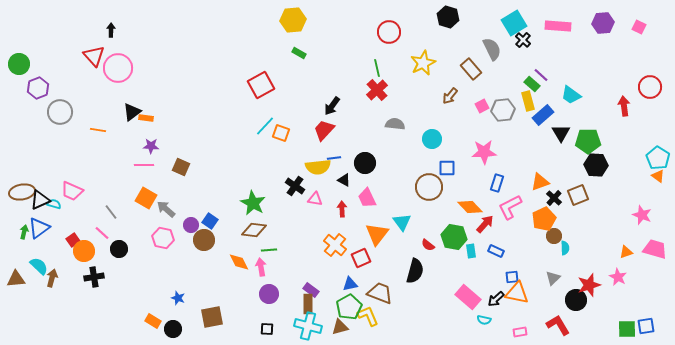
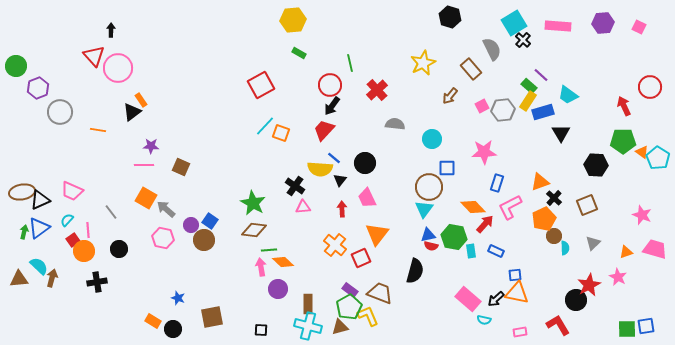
black hexagon at (448, 17): moved 2 px right
red circle at (389, 32): moved 59 px left, 53 px down
green circle at (19, 64): moved 3 px left, 2 px down
green line at (377, 68): moved 27 px left, 5 px up
green rectangle at (532, 84): moved 3 px left, 2 px down
cyan trapezoid at (571, 95): moved 3 px left
yellow rectangle at (528, 101): rotated 48 degrees clockwise
red arrow at (624, 106): rotated 18 degrees counterclockwise
blue rectangle at (543, 115): moved 3 px up; rotated 25 degrees clockwise
orange rectangle at (146, 118): moved 5 px left, 18 px up; rotated 48 degrees clockwise
green pentagon at (588, 141): moved 35 px right
blue line at (334, 158): rotated 48 degrees clockwise
yellow semicircle at (318, 167): moved 2 px right, 2 px down; rotated 10 degrees clockwise
orange triangle at (658, 176): moved 16 px left, 24 px up
black triangle at (344, 180): moved 4 px left; rotated 40 degrees clockwise
brown square at (578, 195): moved 9 px right, 10 px down
pink triangle at (315, 199): moved 12 px left, 8 px down; rotated 14 degrees counterclockwise
cyan semicircle at (54, 204): moved 13 px right, 16 px down; rotated 64 degrees counterclockwise
orange diamond at (470, 207): moved 3 px right
cyan triangle at (402, 222): moved 22 px right, 13 px up; rotated 12 degrees clockwise
pink line at (102, 233): moved 14 px left, 3 px up; rotated 42 degrees clockwise
red semicircle at (428, 245): moved 3 px right, 1 px down; rotated 24 degrees counterclockwise
orange diamond at (239, 262): moved 44 px right; rotated 20 degrees counterclockwise
black cross at (94, 277): moved 3 px right, 5 px down
blue square at (512, 277): moved 3 px right, 2 px up
gray triangle at (553, 278): moved 40 px right, 35 px up
brown triangle at (16, 279): moved 3 px right
blue triangle at (350, 284): moved 78 px right, 49 px up
red star at (589, 285): rotated 10 degrees counterclockwise
purple rectangle at (311, 290): moved 39 px right
purple circle at (269, 294): moved 9 px right, 5 px up
pink rectangle at (468, 297): moved 2 px down
black square at (267, 329): moved 6 px left, 1 px down
